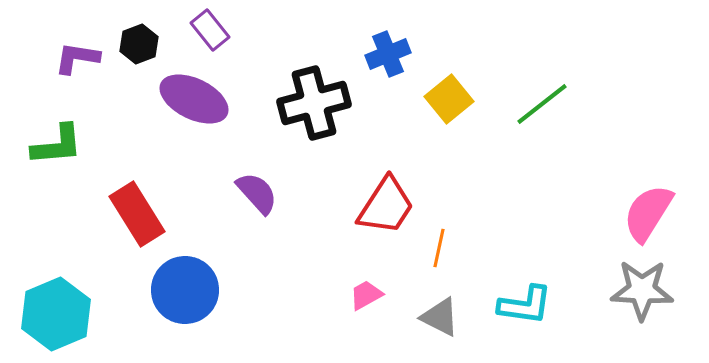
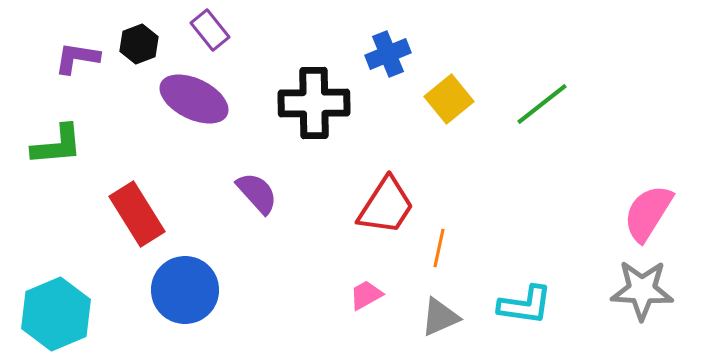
black cross: rotated 14 degrees clockwise
gray triangle: rotated 51 degrees counterclockwise
